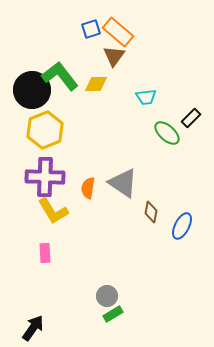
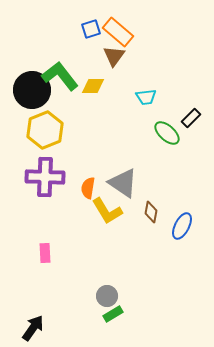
yellow diamond: moved 3 px left, 2 px down
yellow L-shape: moved 54 px right
